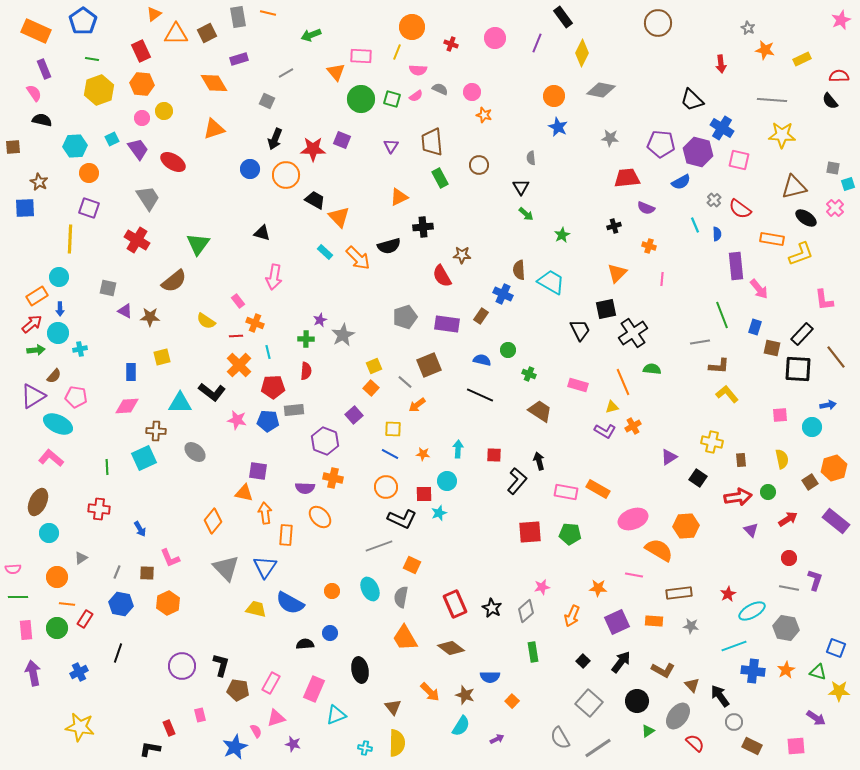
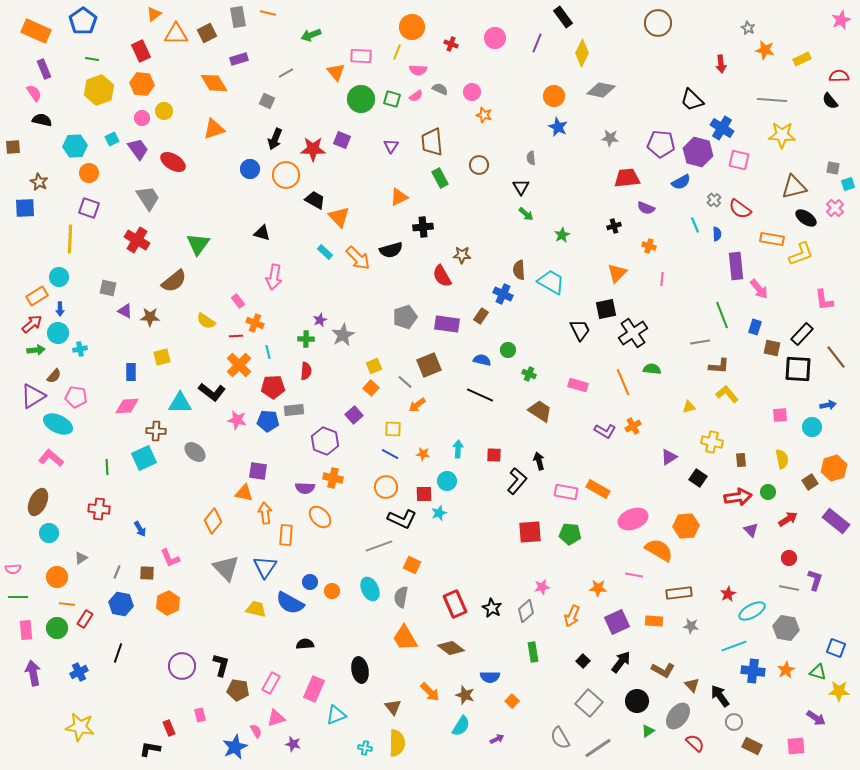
black semicircle at (389, 246): moved 2 px right, 4 px down
yellow triangle at (612, 407): moved 77 px right
blue circle at (330, 633): moved 20 px left, 51 px up
